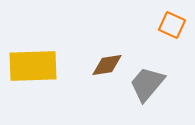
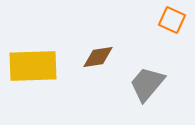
orange square: moved 5 px up
brown diamond: moved 9 px left, 8 px up
